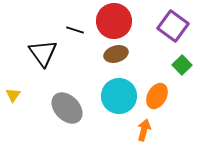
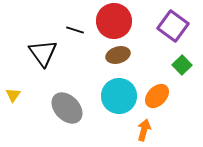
brown ellipse: moved 2 px right, 1 px down
orange ellipse: rotated 15 degrees clockwise
